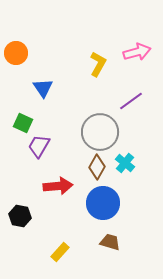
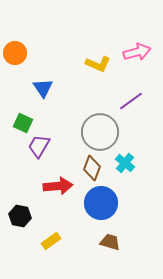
orange circle: moved 1 px left
yellow L-shape: rotated 85 degrees clockwise
brown diamond: moved 5 px left, 1 px down; rotated 10 degrees counterclockwise
blue circle: moved 2 px left
yellow rectangle: moved 9 px left, 11 px up; rotated 12 degrees clockwise
